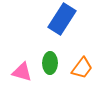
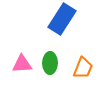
orange trapezoid: moved 1 px right; rotated 15 degrees counterclockwise
pink triangle: moved 8 px up; rotated 20 degrees counterclockwise
